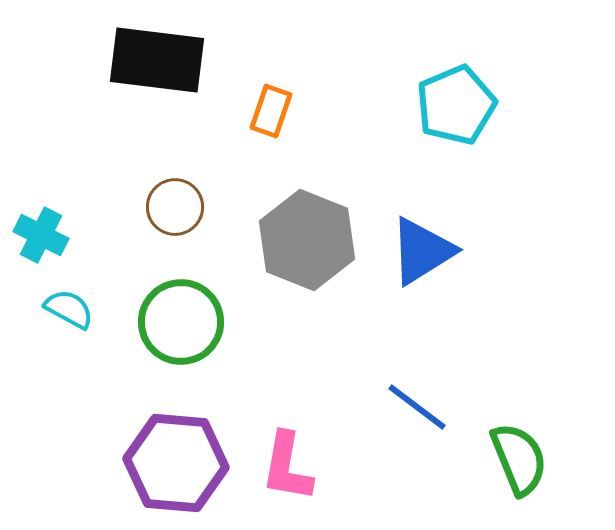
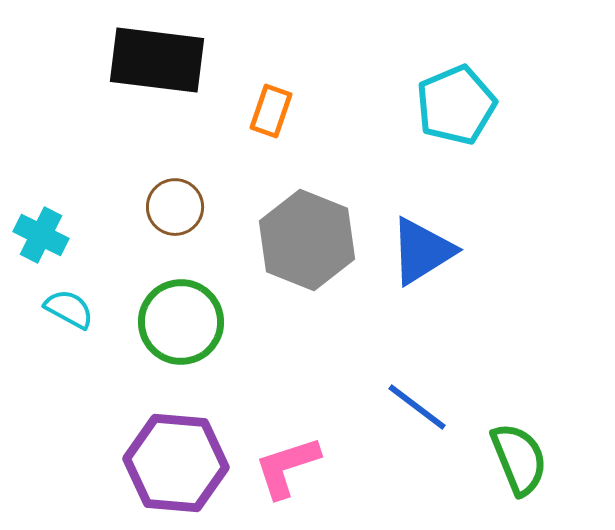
pink L-shape: rotated 62 degrees clockwise
